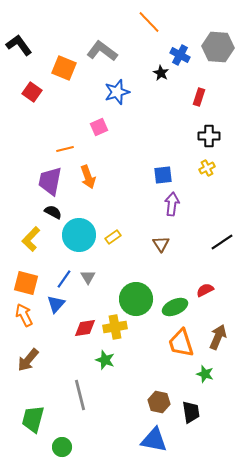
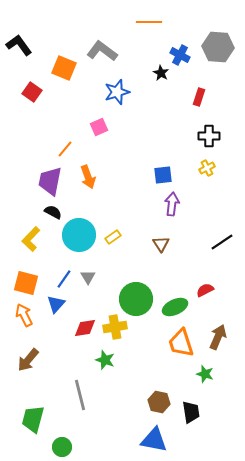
orange line at (149, 22): rotated 45 degrees counterclockwise
orange line at (65, 149): rotated 36 degrees counterclockwise
